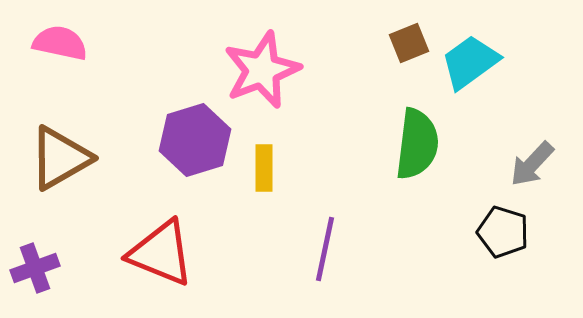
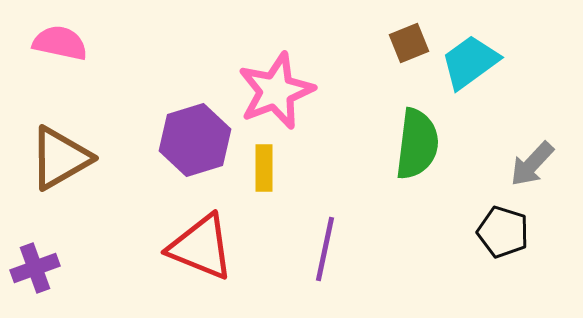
pink star: moved 14 px right, 21 px down
red triangle: moved 40 px right, 6 px up
